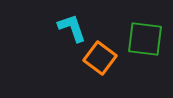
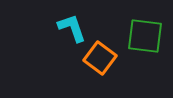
green square: moved 3 px up
